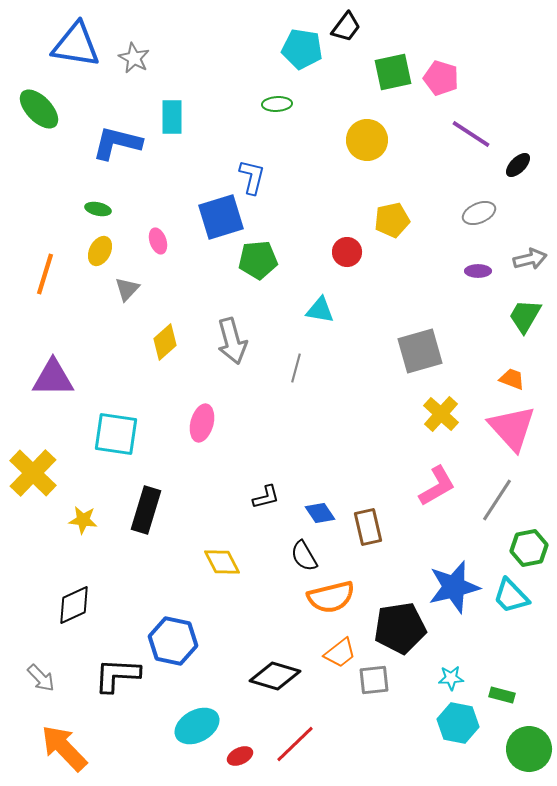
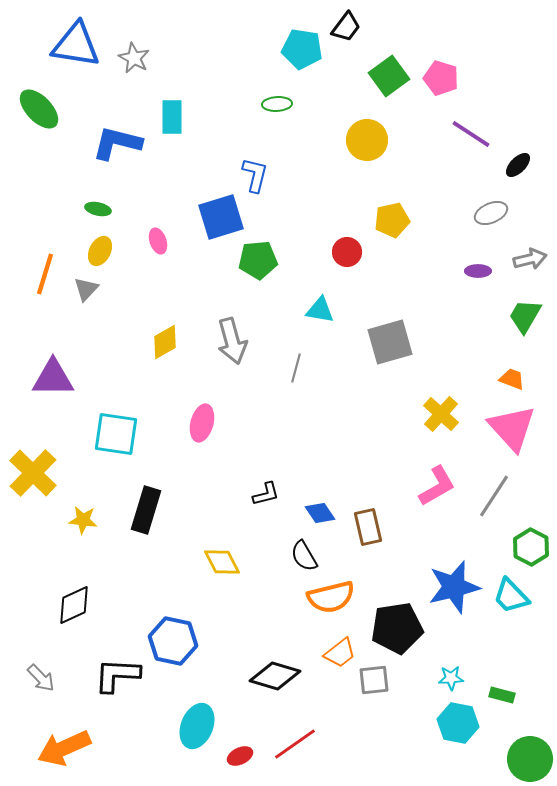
green square at (393, 72): moved 4 px left, 4 px down; rotated 24 degrees counterclockwise
blue L-shape at (252, 177): moved 3 px right, 2 px up
gray ellipse at (479, 213): moved 12 px right
gray triangle at (127, 289): moved 41 px left
yellow diamond at (165, 342): rotated 12 degrees clockwise
gray square at (420, 351): moved 30 px left, 9 px up
black L-shape at (266, 497): moved 3 px up
gray line at (497, 500): moved 3 px left, 4 px up
green hexagon at (529, 548): moved 2 px right, 1 px up; rotated 21 degrees counterclockwise
black pentagon at (400, 628): moved 3 px left
cyan ellipse at (197, 726): rotated 39 degrees counterclockwise
red line at (295, 744): rotated 9 degrees clockwise
orange arrow at (64, 748): rotated 70 degrees counterclockwise
green circle at (529, 749): moved 1 px right, 10 px down
